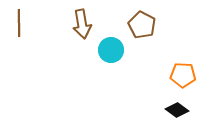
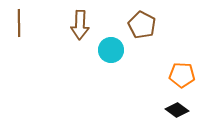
brown arrow: moved 2 px left, 1 px down; rotated 12 degrees clockwise
orange pentagon: moved 1 px left
